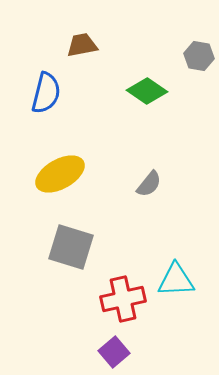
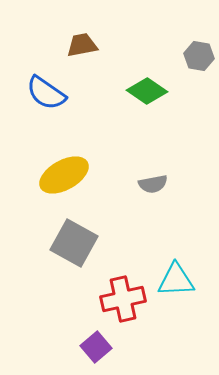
blue semicircle: rotated 111 degrees clockwise
yellow ellipse: moved 4 px right, 1 px down
gray semicircle: moved 4 px right; rotated 40 degrees clockwise
gray square: moved 3 px right, 4 px up; rotated 12 degrees clockwise
purple square: moved 18 px left, 5 px up
